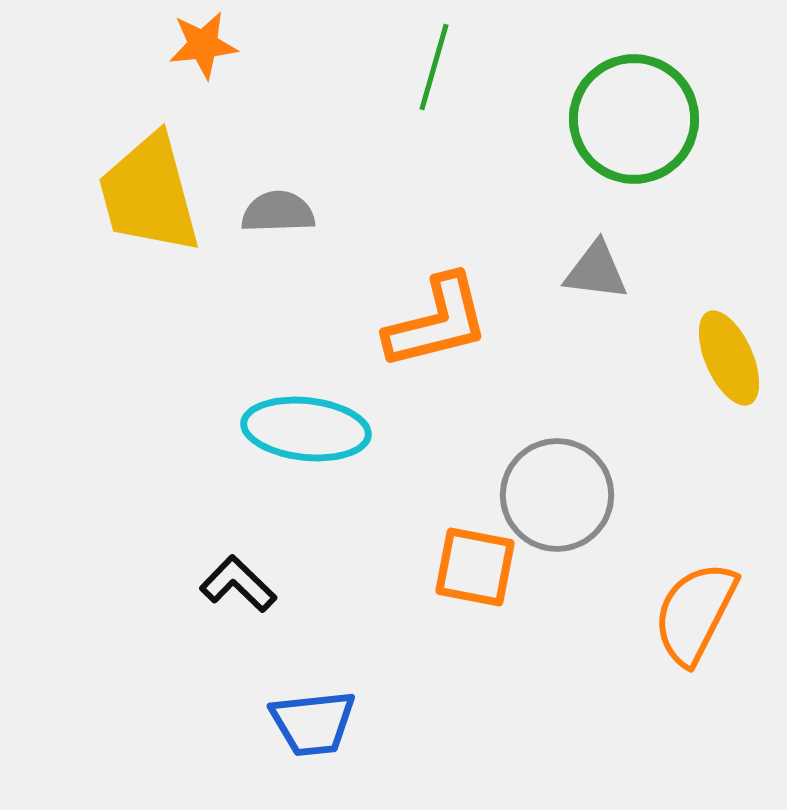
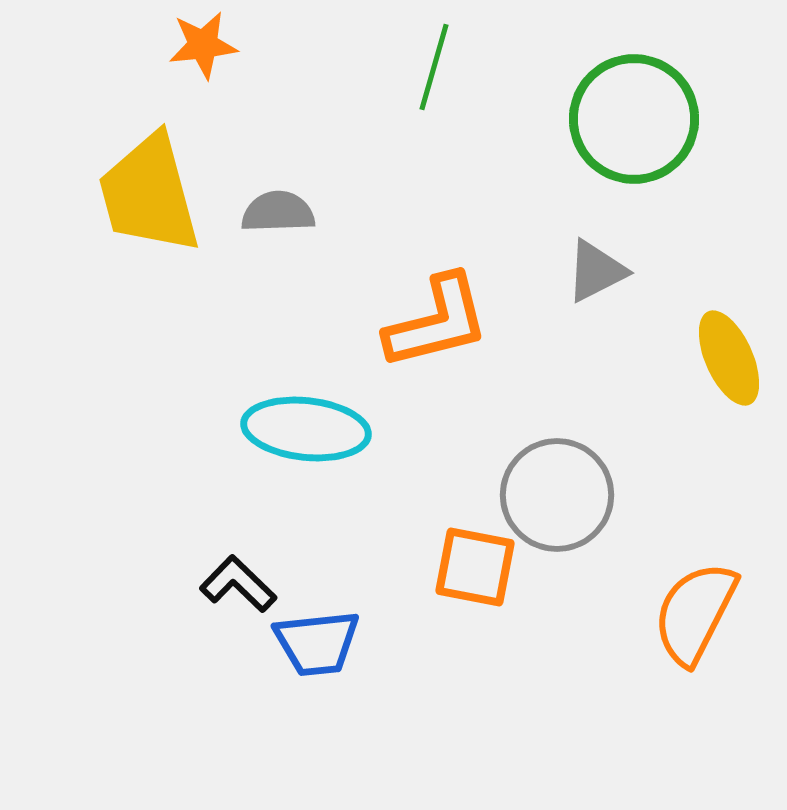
gray triangle: rotated 34 degrees counterclockwise
blue trapezoid: moved 4 px right, 80 px up
